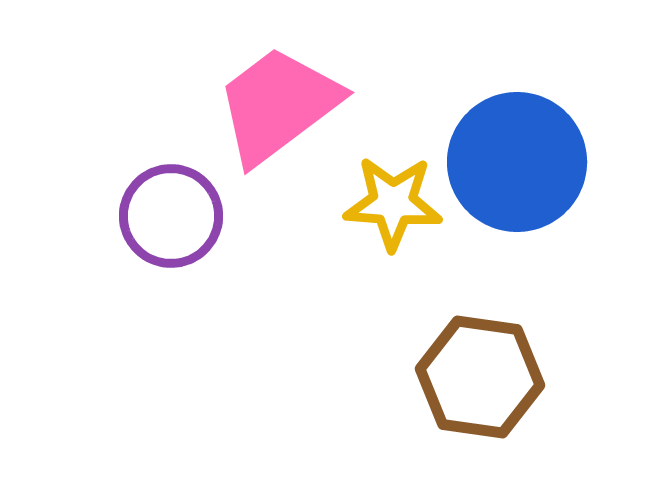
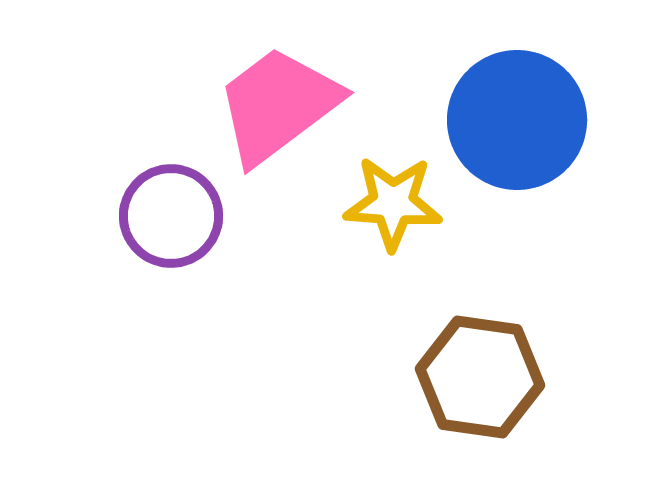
blue circle: moved 42 px up
